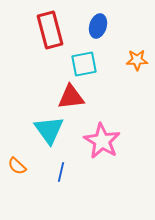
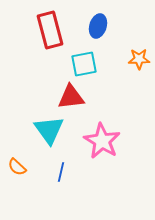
orange star: moved 2 px right, 1 px up
orange semicircle: moved 1 px down
